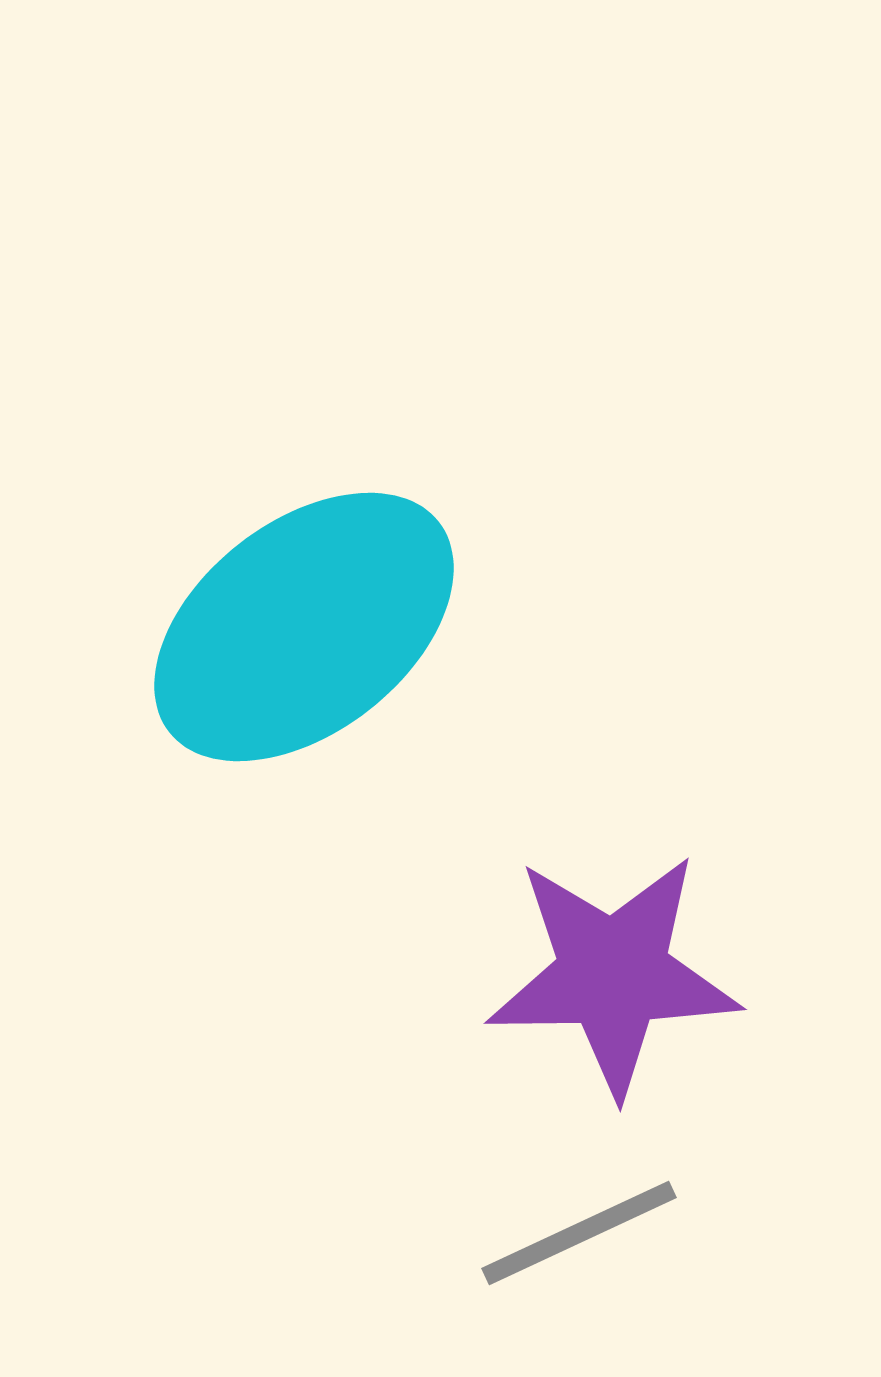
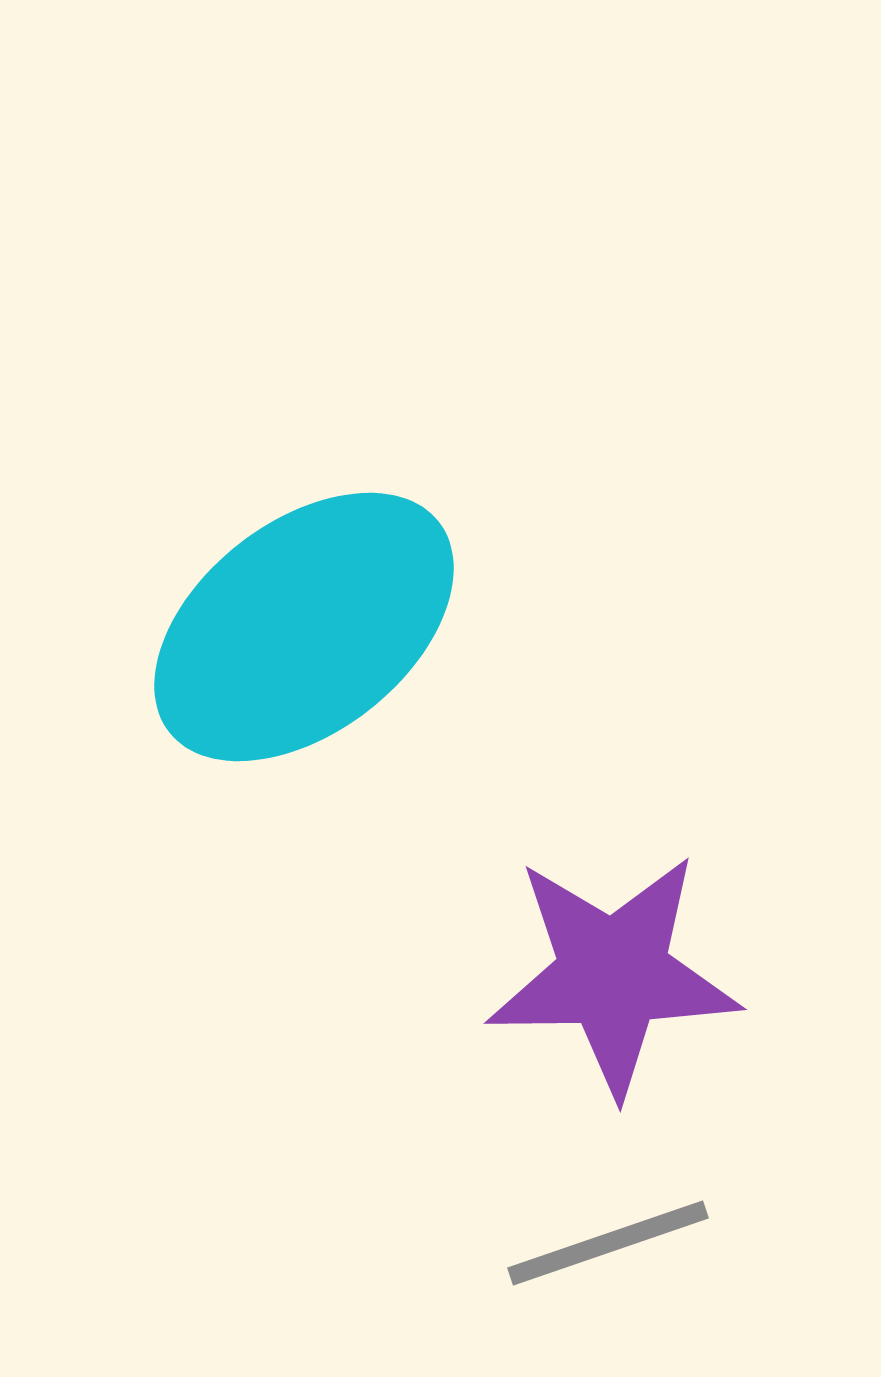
gray line: moved 29 px right, 10 px down; rotated 6 degrees clockwise
